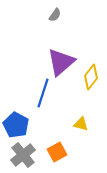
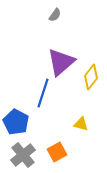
blue pentagon: moved 3 px up
